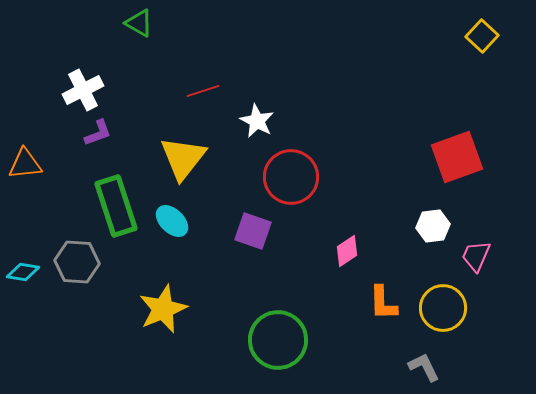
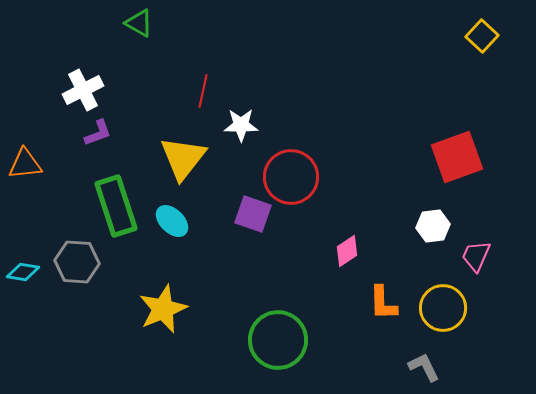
red line: rotated 60 degrees counterclockwise
white star: moved 16 px left, 4 px down; rotated 28 degrees counterclockwise
purple square: moved 17 px up
